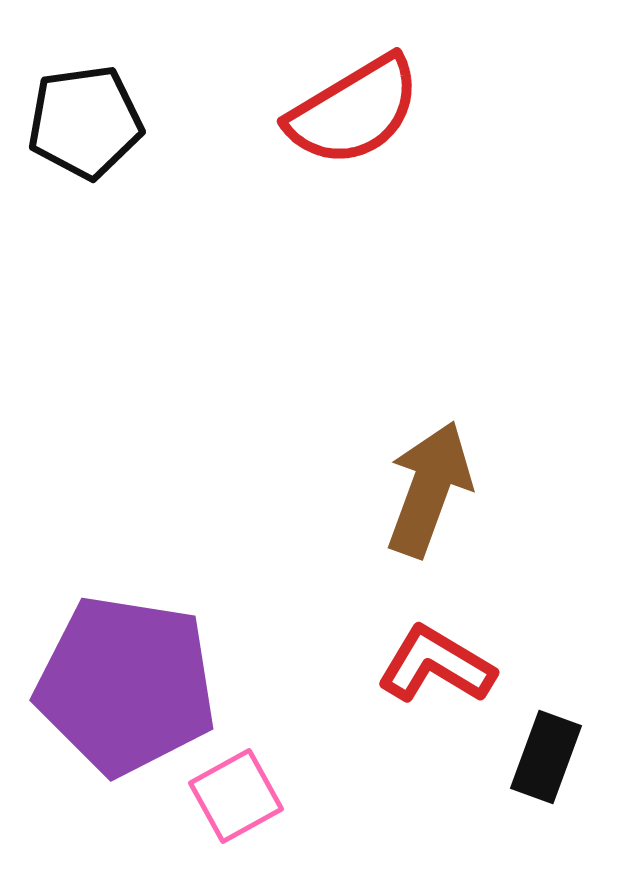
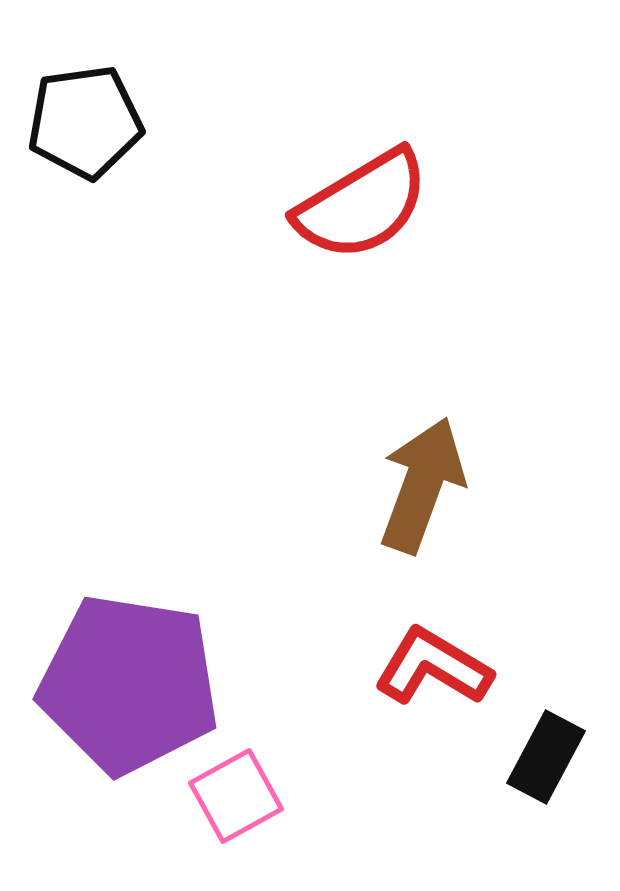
red semicircle: moved 8 px right, 94 px down
brown arrow: moved 7 px left, 4 px up
red L-shape: moved 3 px left, 2 px down
purple pentagon: moved 3 px right, 1 px up
black rectangle: rotated 8 degrees clockwise
